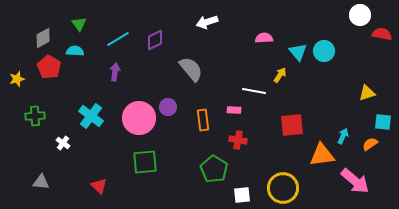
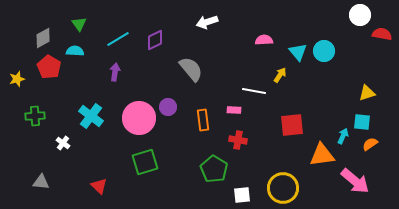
pink semicircle: moved 2 px down
cyan square: moved 21 px left
green square: rotated 12 degrees counterclockwise
